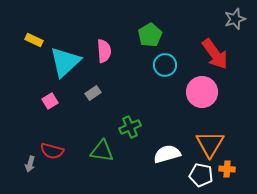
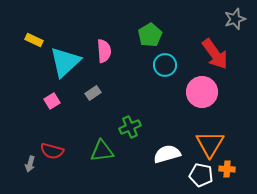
pink square: moved 2 px right
green triangle: rotated 15 degrees counterclockwise
